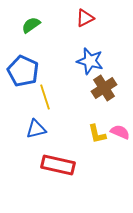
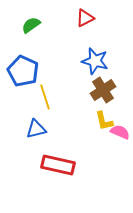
blue star: moved 5 px right
brown cross: moved 1 px left, 2 px down
yellow L-shape: moved 7 px right, 13 px up
